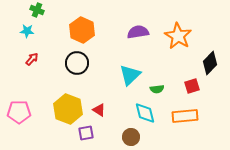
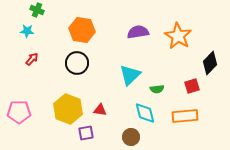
orange hexagon: rotated 15 degrees counterclockwise
red triangle: moved 1 px right; rotated 24 degrees counterclockwise
